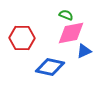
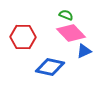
pink diamond: rotated 56 degrees clockwise
red hexagon: moved 1 px right, 1 px up
